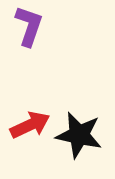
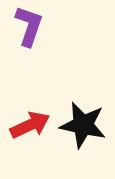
black star: moved 4 px right, 10 px up
